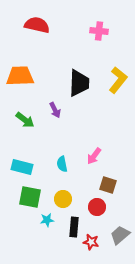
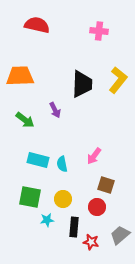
black trapezoid: moved 3 px right, 1 px down
cyan rectangle: moved 16 px right, 7 px up
brown square: moved 2 px left
